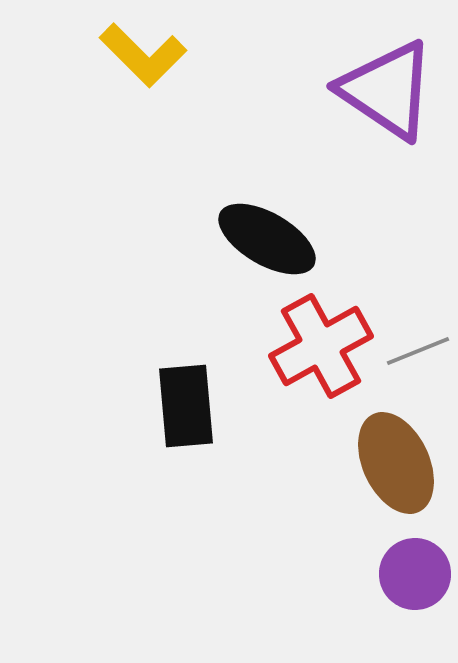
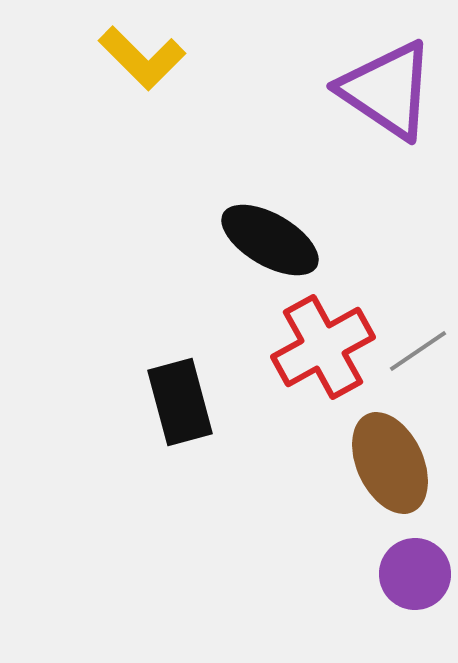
yellow L-shape: moved 1 px left, 3 px down
black ellipse: moved 3 px right, 1 px down
red cross: moved 2 px right, 1 px down
gray line: rotated 12 degrees counterclockwise
black rectangle: moved 6 px left, 4 px up; rotated 10 degrees counterclockwise
brown ellipse: moved 6 px left
